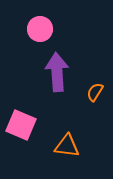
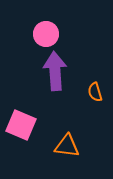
pink circle: moved 6 px right, 5 px down
purple arrow: moved 2 px left, 1 px up
orange semicircle: rotated 48 degrees counterclockwise
